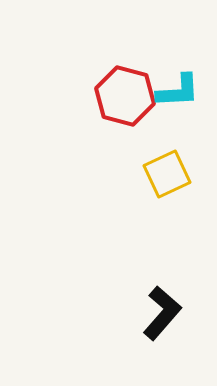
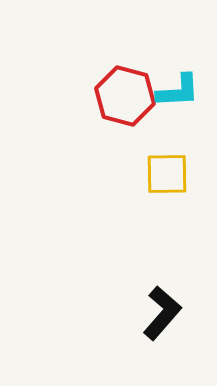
yellow square: rotated 24 degrees clockwise
